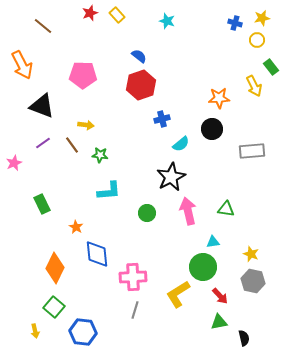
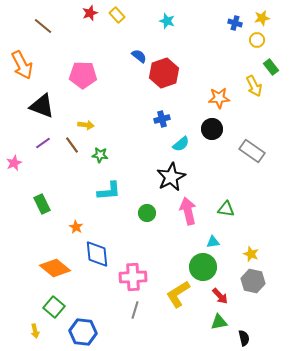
red hexagon at (141, 85): moved 23 px right, 12 px up
gray rectangle at (252, 151): rotated 40 degrees clockwise
orange diamond at (55, 268): rotated 76 degrees counterclockwise
